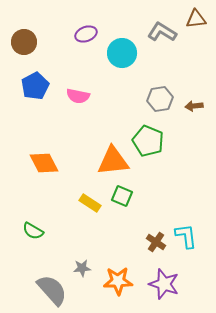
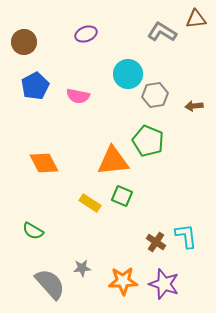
cyan circle: moved 6 px right, 21 px down
gray hexagon: moved 5 px left, 4 px up
orange star: moved 5 px right
gray semicircle: moved 2 px left, 6 px up
